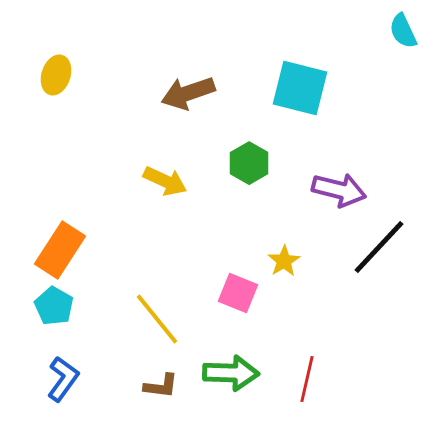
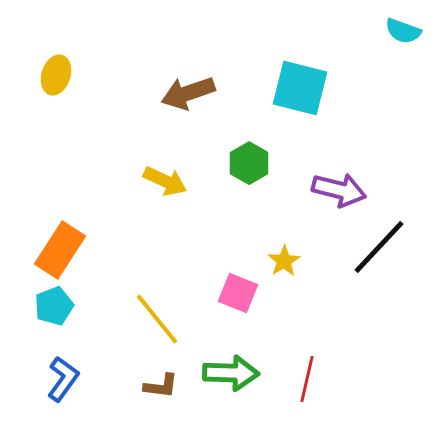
cyan semicircle: rotated 45 degrees counterclockwise
cyan pentagon: rotated 21 degrees clockwise
